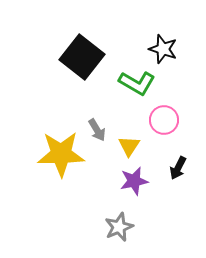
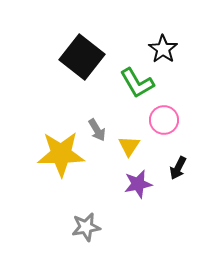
black star: rotated 16 degrees clockwise
green L-shape: rotated 30 degrees clockwise
purple star: moved 4 px right, 3 px down
gray star: moved 33 px left; rotated 12 degrees clockwise
